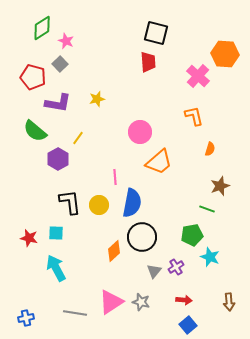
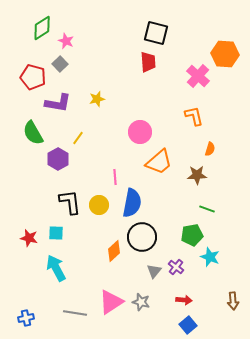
green semicircle: moved 2 px left, 2 px down; rotated 20 degrees clockwise
brown star: moved 23 px left, 11 px up; rotated 18 degrees clockwise
purple cross: rotated 21 degrees counterclockwise
brown arrow: moved 4 px right, 1 px up
